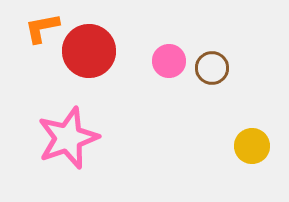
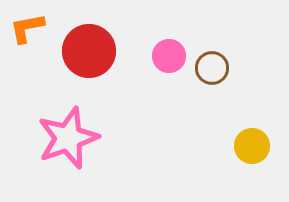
orange L-shape: moved 15 px left
pink circle: moved 5 px up
